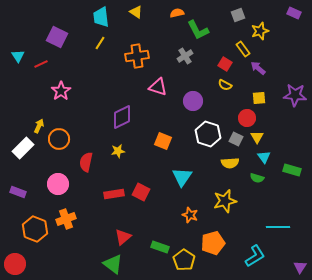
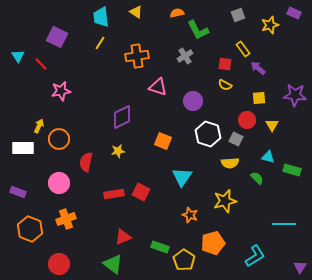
yellow star at (260, 31): moved 10 px right, 6 px up
red line at (41, 64): rotated 72 degrees clockwise
red square at (225, 64): rotated 24 degrees counterclockwise
pink star at (61, 91): rotated 24 degrees clockwise
red circle at (247, 118): moved 2 px down
yellow triangle at (257, 137): moved 15 px right, 12 px up
white rectangle at (23, 148): rotated 45 degrees clockwise
cyan triangle at (264, 157): moved 4 px right; rotated 40 degrees counterclockwise
green semicircle at (257, 178): rotated 152 degrees counterclockwise
pink circle at (58, 184): moved 1 px right, 1 px up
cyan line at (278, 227): moved 6 px right, 3 px up
orange hexagon at (35, 229): moved 5 px left
red triangle at (123, 237): rotated 18 degrees clockwise
red circle at (15, 264): moved 44 px right
